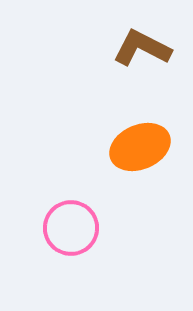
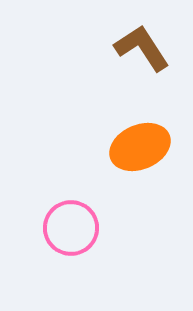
brown L-shape: rotated 30 degrees clockwise
